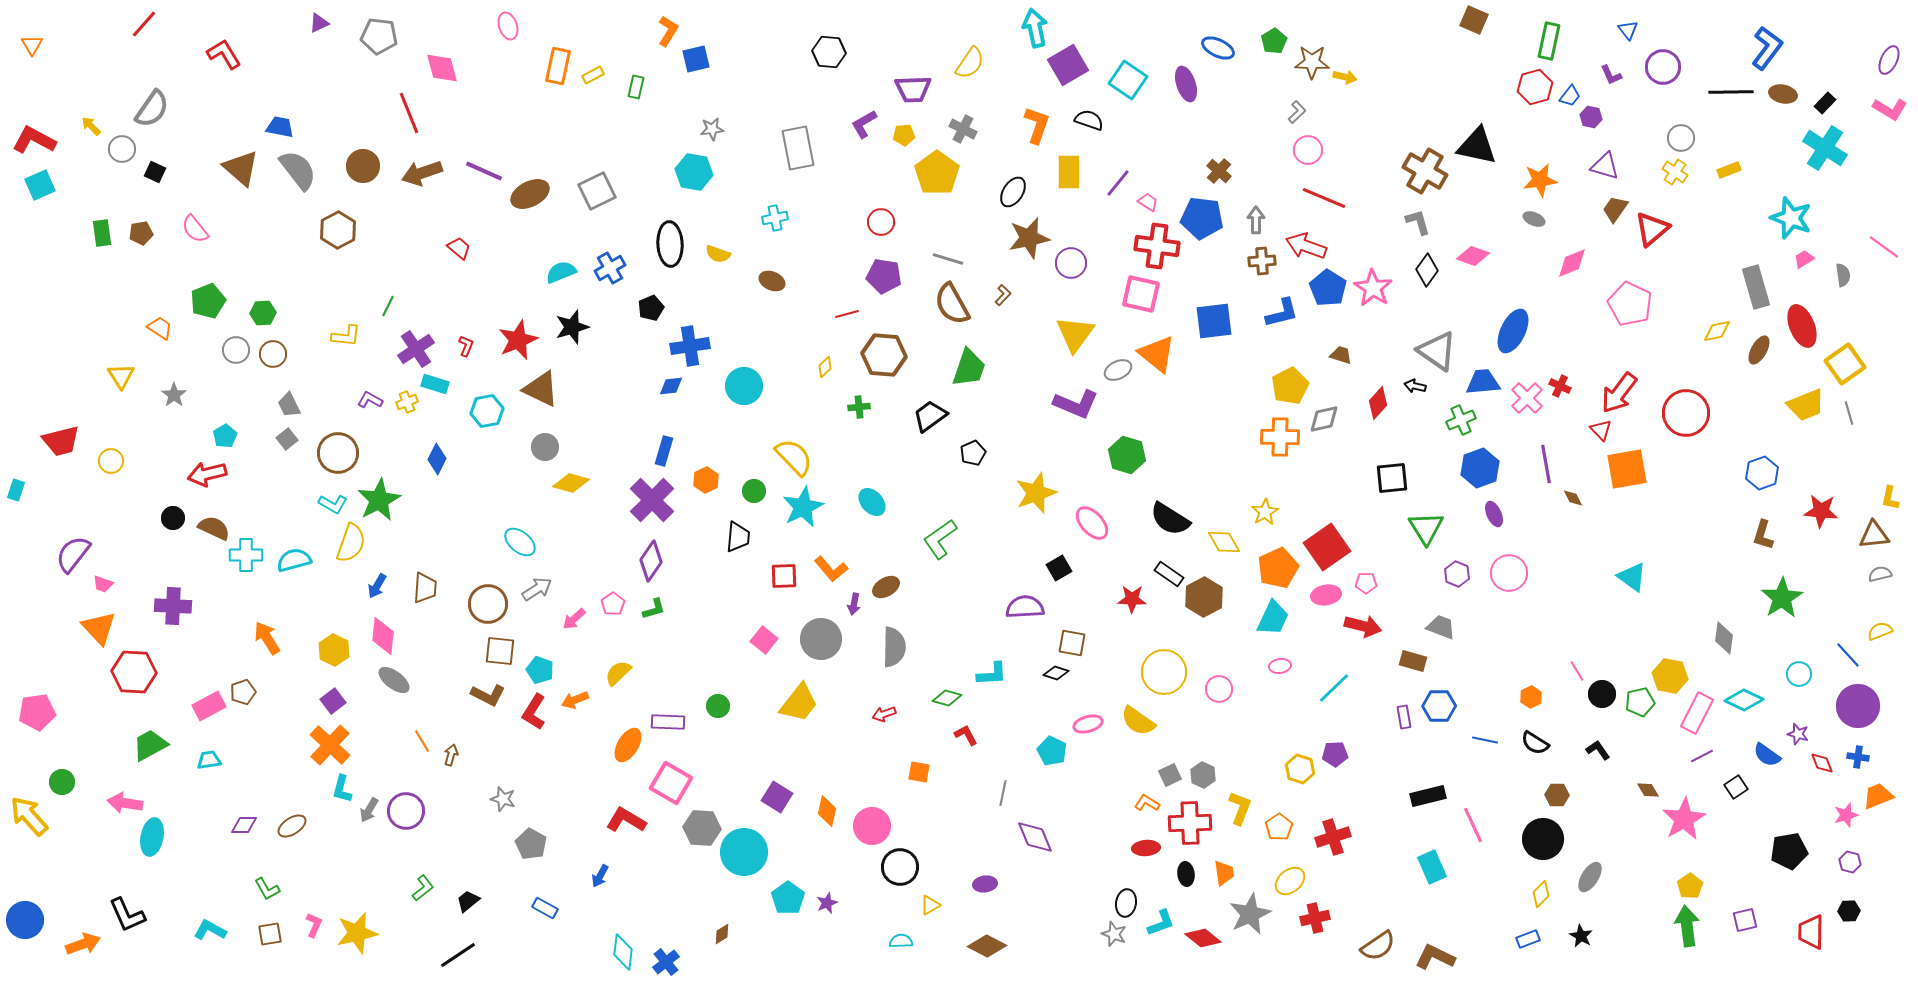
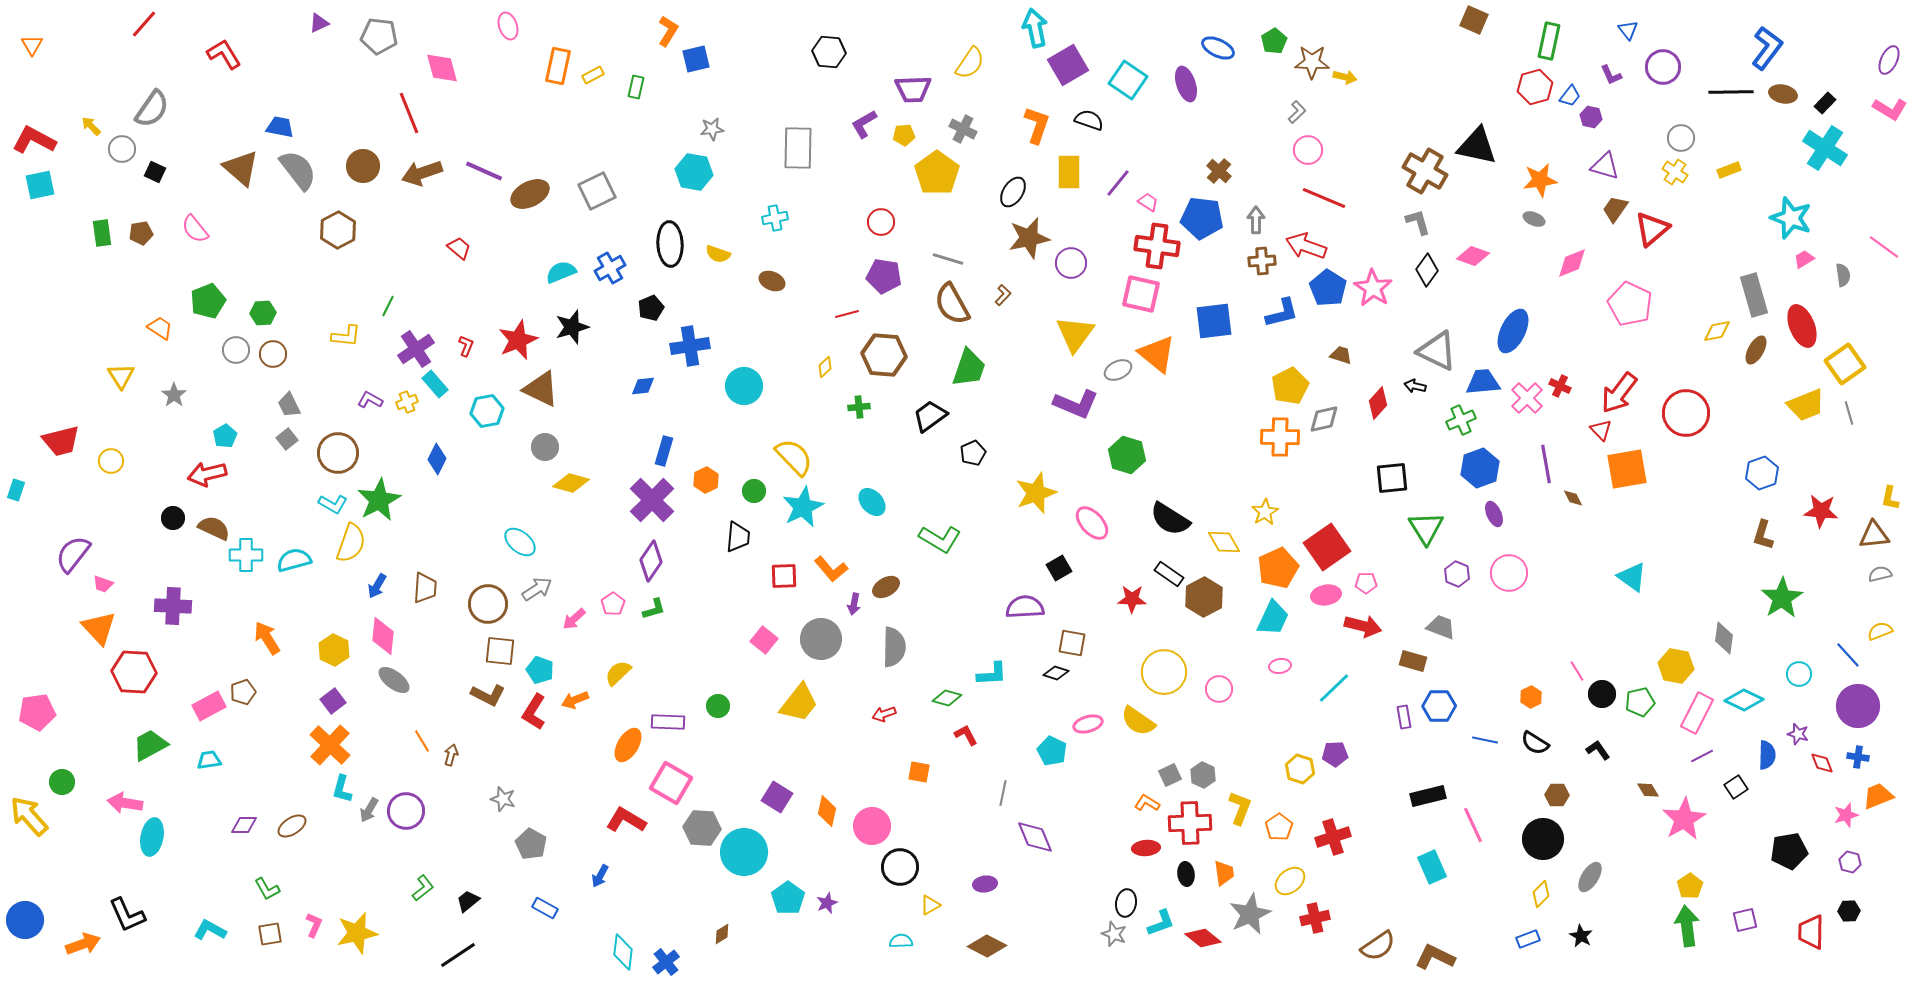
gray rectangle at (798, 148): rotated 12 degrees clockwise
cyan square at (40, 185): rotated 12 degrees clockwise
gray rectangle at (1756, 287): moved 2 px left, 8 px down
brown ellipse at (1759, 350): moved 3 px left
gray triangle at (1437, 351): rotated 9 degrees counterclockwise
cyan rectangle at (435, 384): rotated 32 degrees clockwise
blue diamond at (671, 386): moved 28 px left
green L-shape at (940, 539): rotated 114 degrees counterclockwise
yellow hexagon at (1670, 676): moved 6 px right, 10 px up
blue semicircle at (1767, 755): rotated 124 degrees counterclockwise
